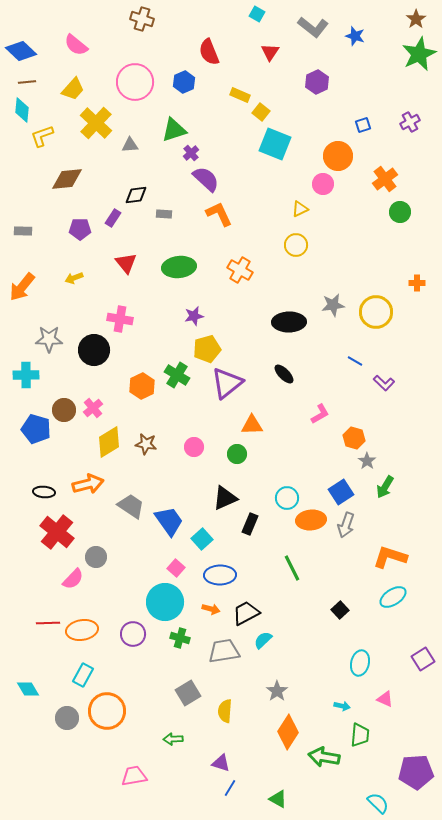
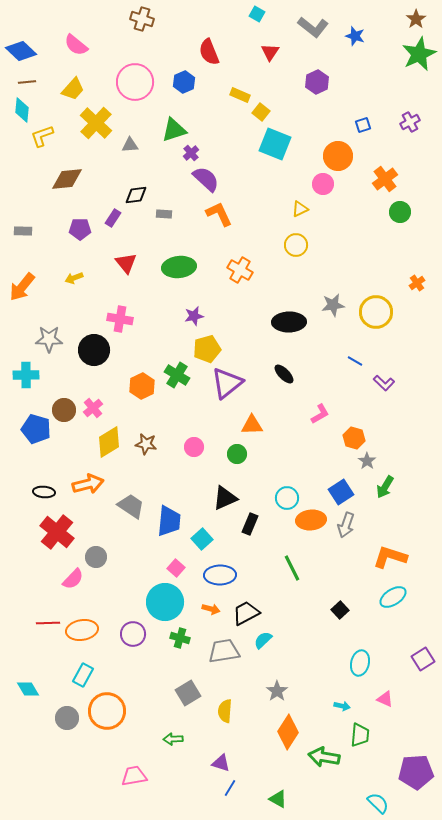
orange cross at (417, 283): rotated 35 degrees counterclockwise
blue trapezoid at (169, 521): rotated 40 degrees clockwise
